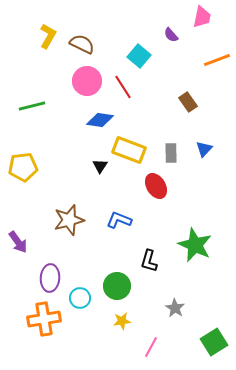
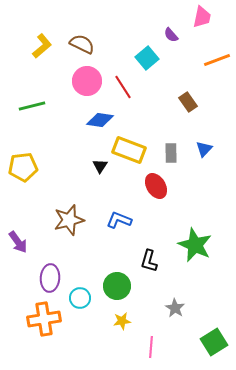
yellow L-shape: moved 6 px left, 10 px down; rotated 20 degrees clockwise
cyan square: moved 8 px right, 2 px down; rotated 10 degrees clockwise
pink line: rotated 25 degrees counterclockwise
